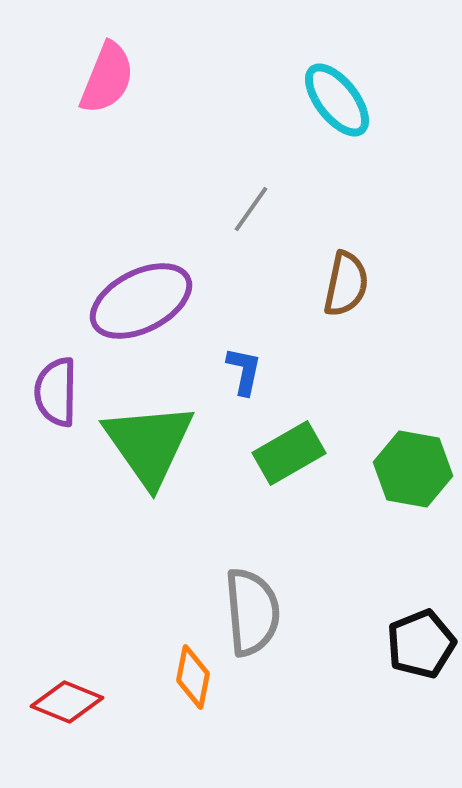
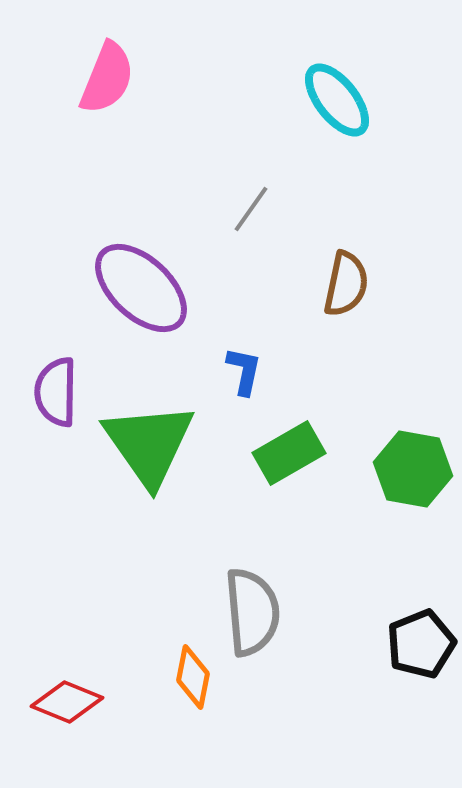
purple ellipse: moved 13 px up; rotated 70 degrees clockwise
